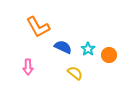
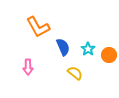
blue semicircle: rotated 42 degrees clockwise
